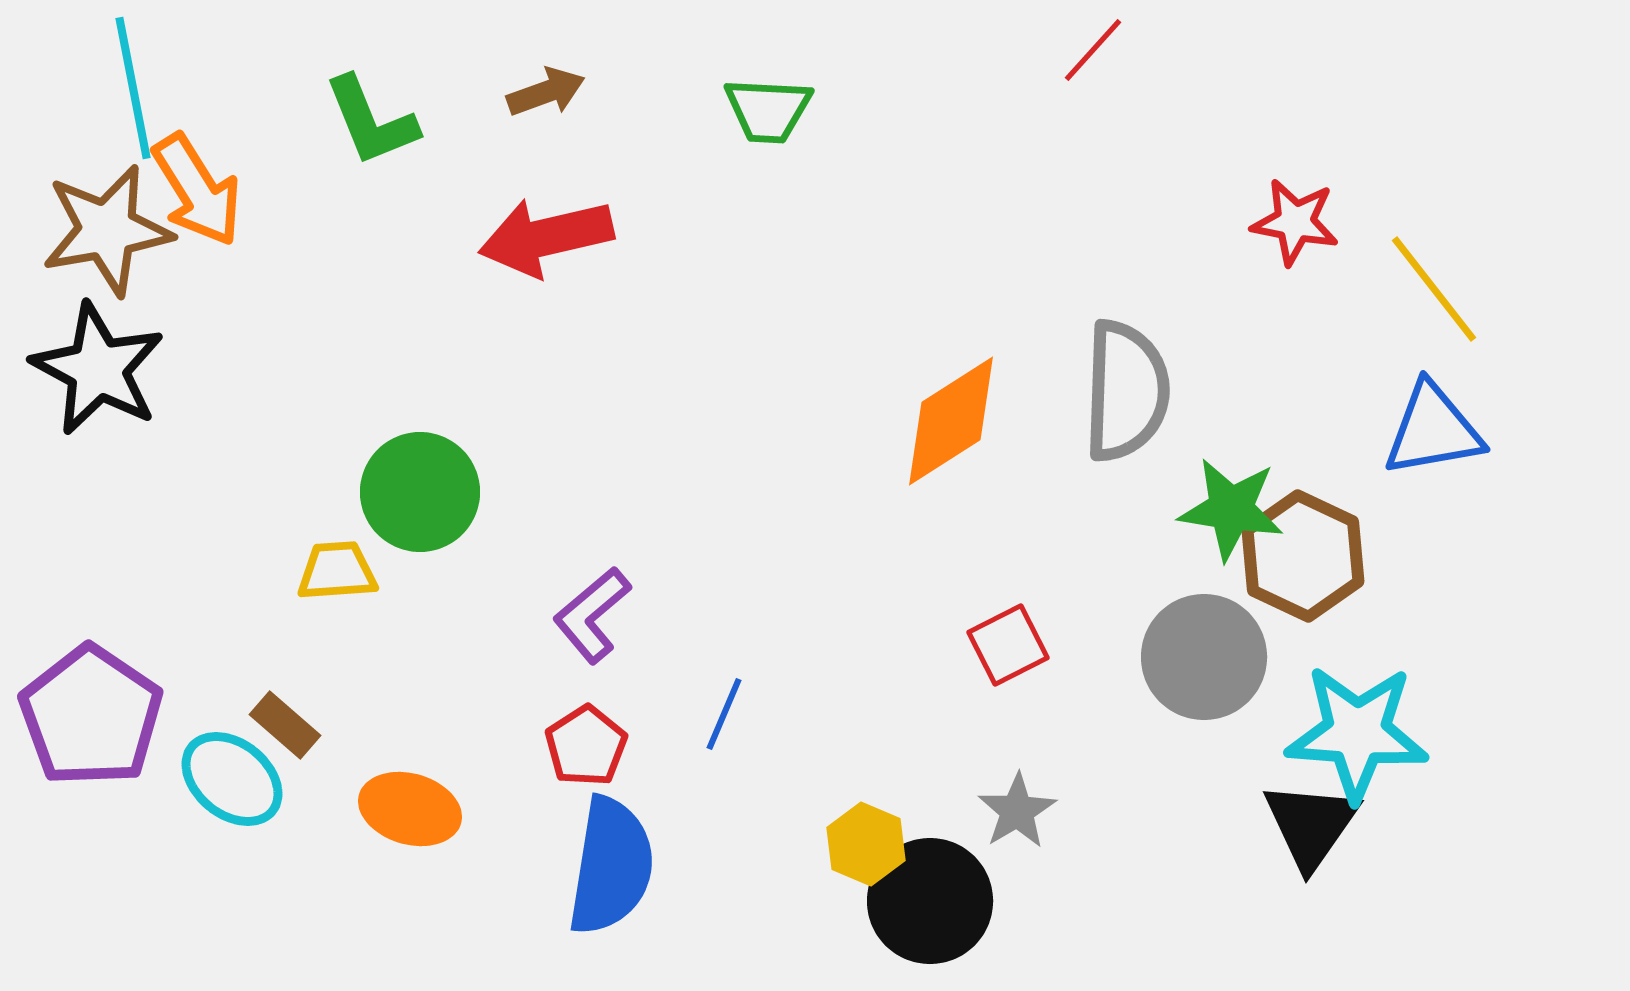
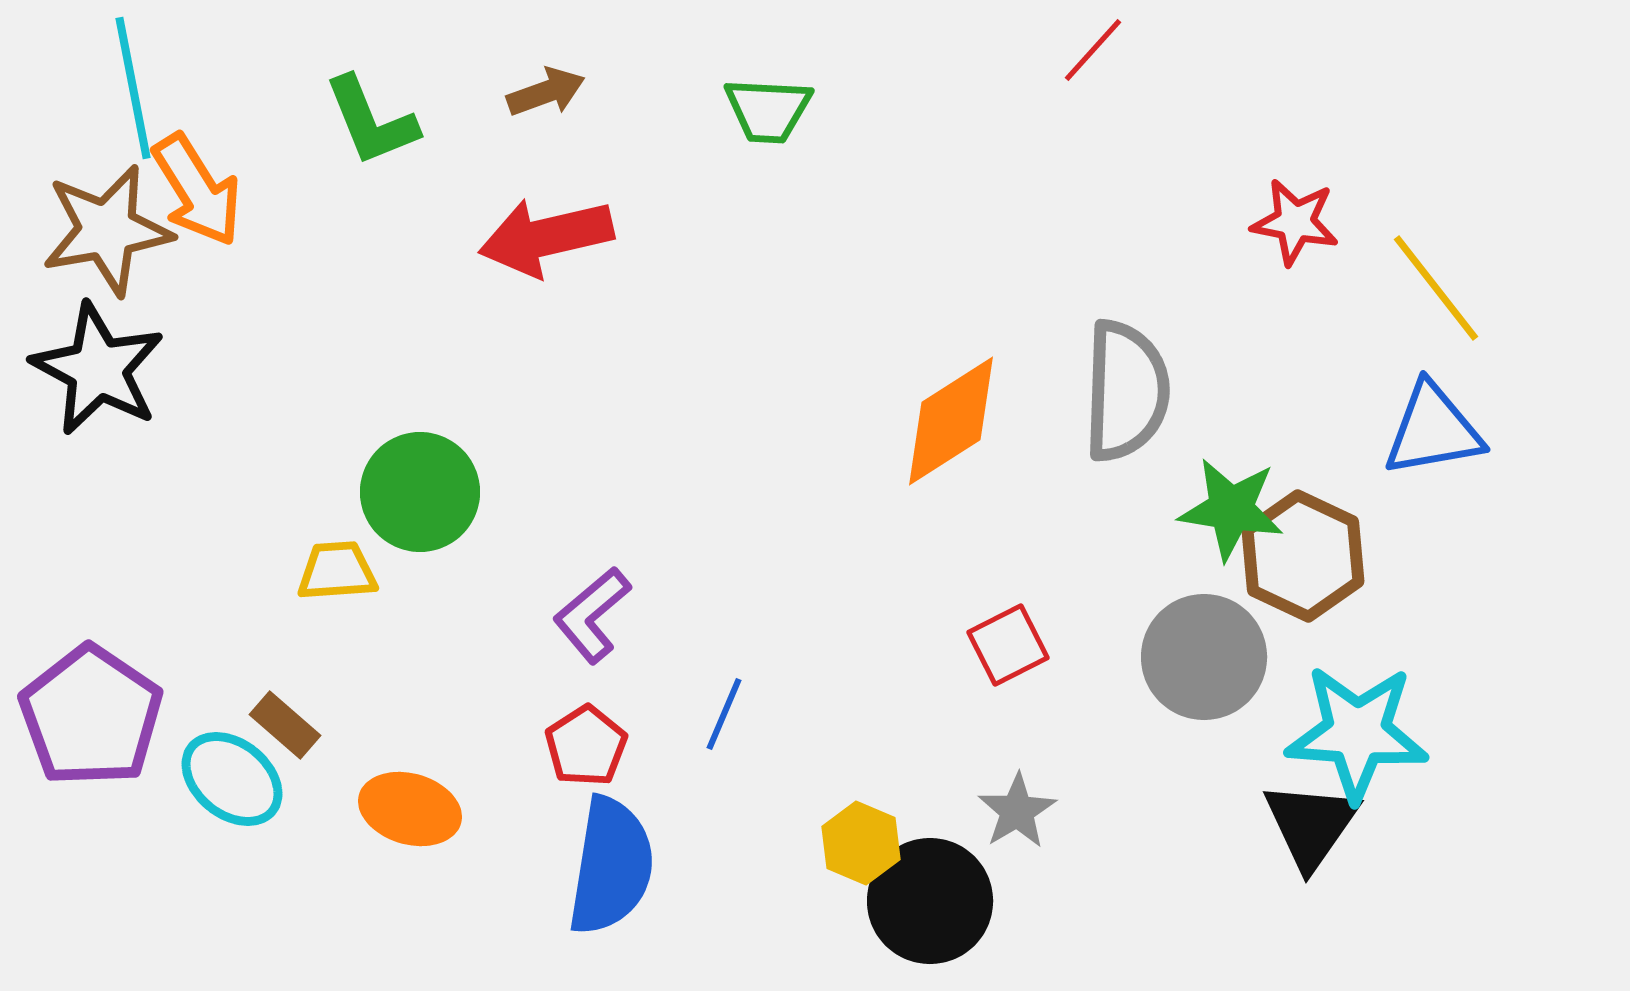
yellow line: moved 2 px right, 1 px up
yellow hexagon: moved 5 px left, 1 px up
